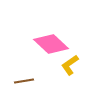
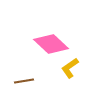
yellow L-shape: moved 3 px down
